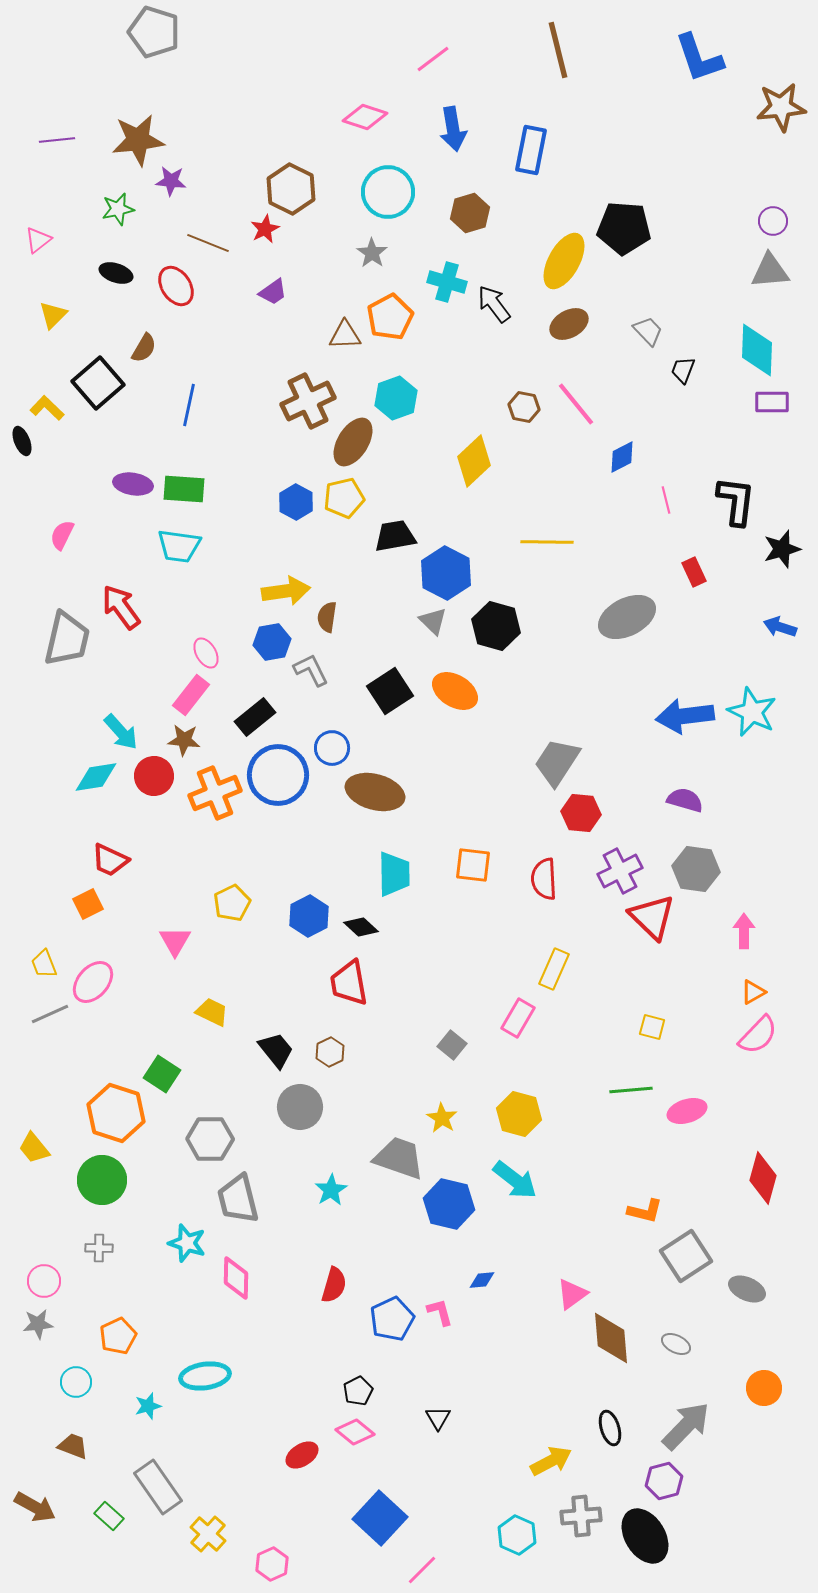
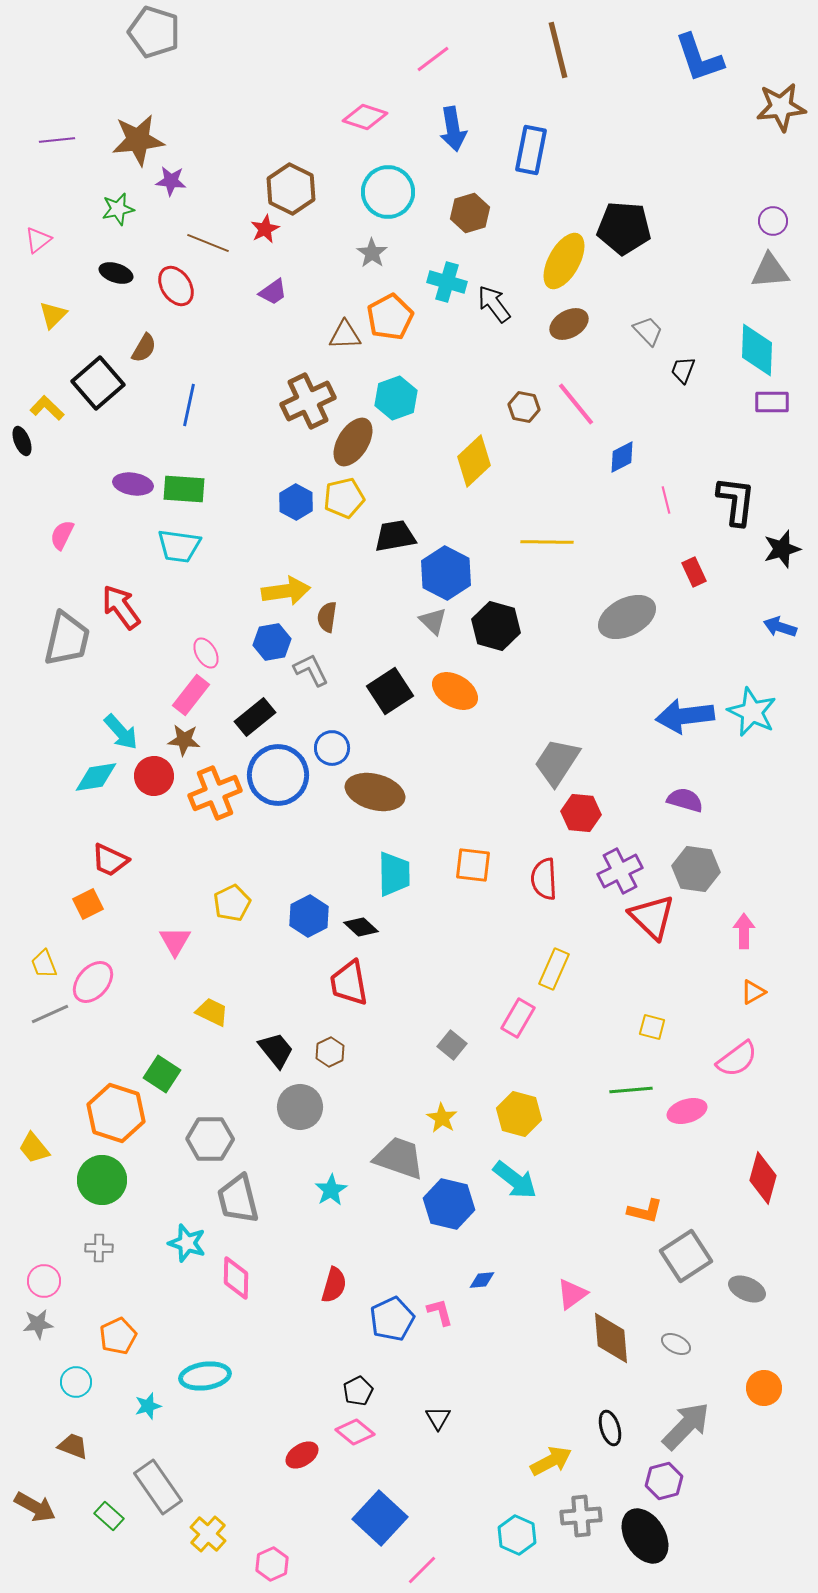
pink semicircle at (758, 1035): moved 21 px left, 24 px down; rotated 9 degrees clockwise
